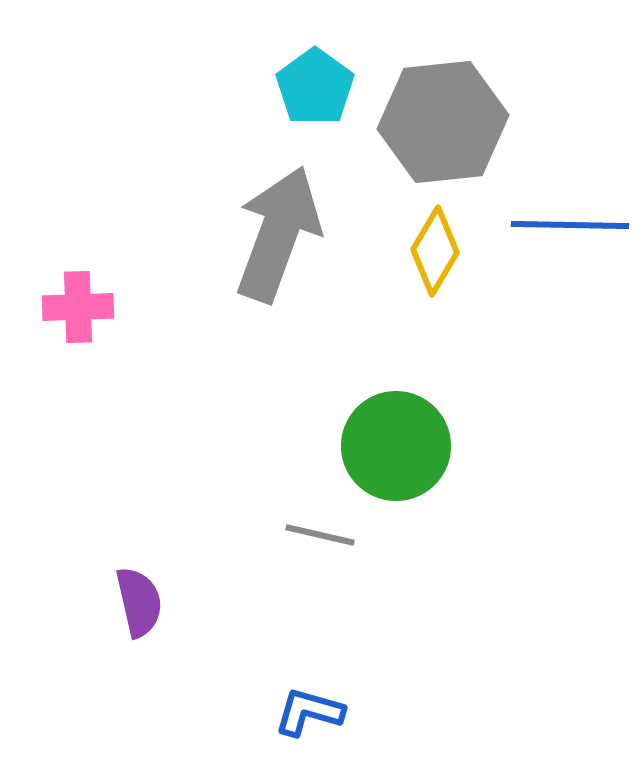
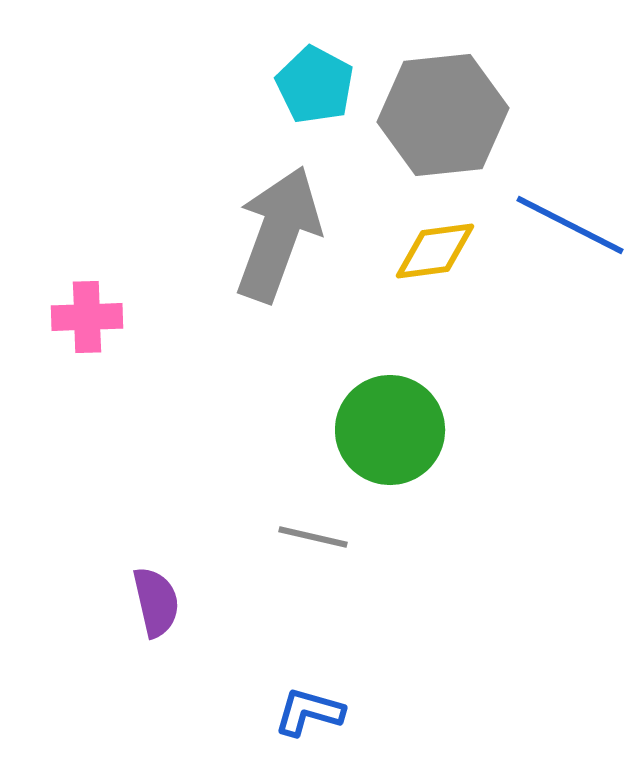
cyan pentagon: moved 2 px up; rotated 8 degrees counterclockwise
gray hexagon: moved 7 px up
blue line: rotated 26 degrees clockwise
yellow diamond: rotated 52 degrees clockwise
pink cross: moved 9 px right, 10 px down
green circle: moved 6 px left, 16 px up
gray line: moved 7 px left, 2 px down
purple semicircle: moved 17 px right
